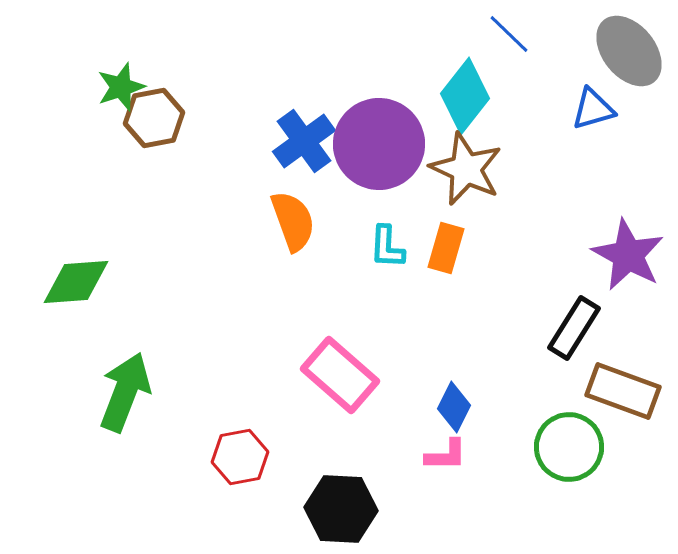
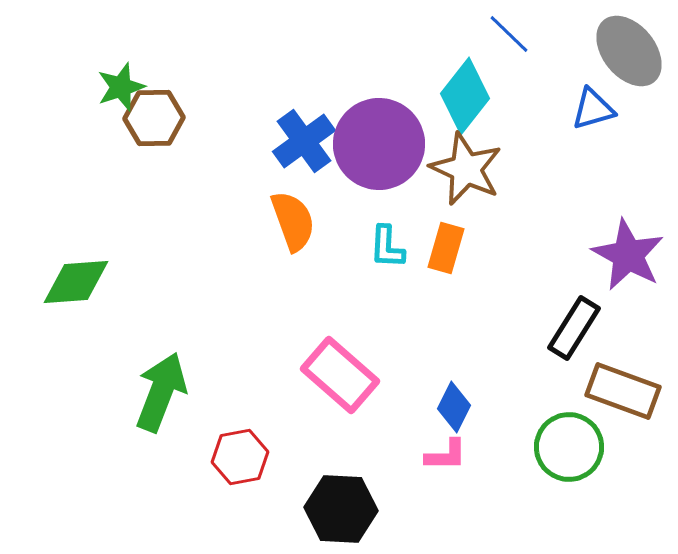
brown hexagon: rotated 10 degrees clockwise
green arrow: moved 36 px right
